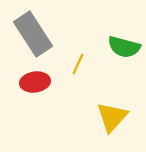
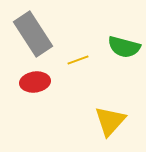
yellow line: moved 4 px up; rotated 45 degrees clockwise
yellow triangle: moved 2 px left, 4 px down
